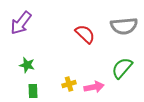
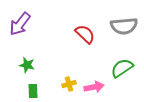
purple arrow: moved 1 px left, 1 px down
green semicircle: rotated 15 degrees clockwise
